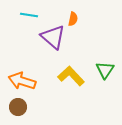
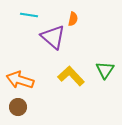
orange arrow: moved 2 px left, 1 px up
